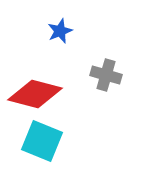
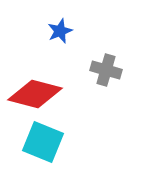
gray cross: moved 5 px up
cyan square: moved 1 px right, 1 px down
